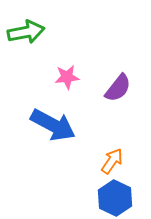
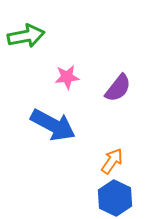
green arrow: moved 4 px down
